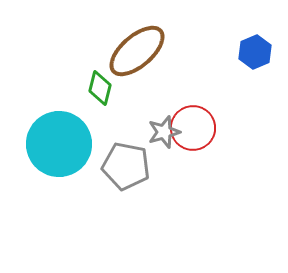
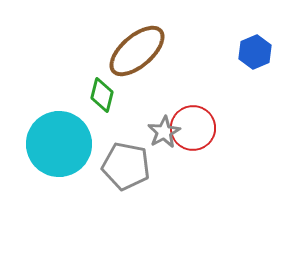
green diamond: moved 2 px right, 7 px down
gray star: rotated 12 degrees counterclockwise
